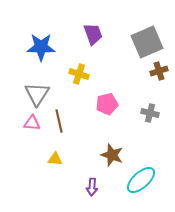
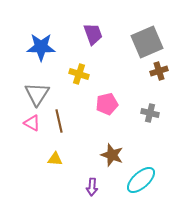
pink triangle: rotated 24 degrees clockwise
